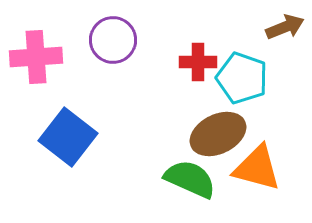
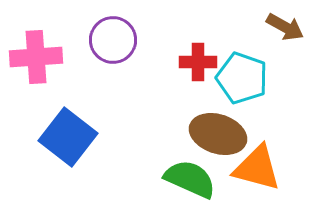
brown arrow: rotated 51 degrees clockwise
brown ellipse: rotated 44 degrees clockwise
